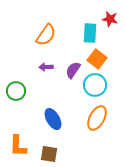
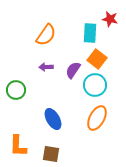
green circle: moved 1 px up
brown square: moved 2 px right
